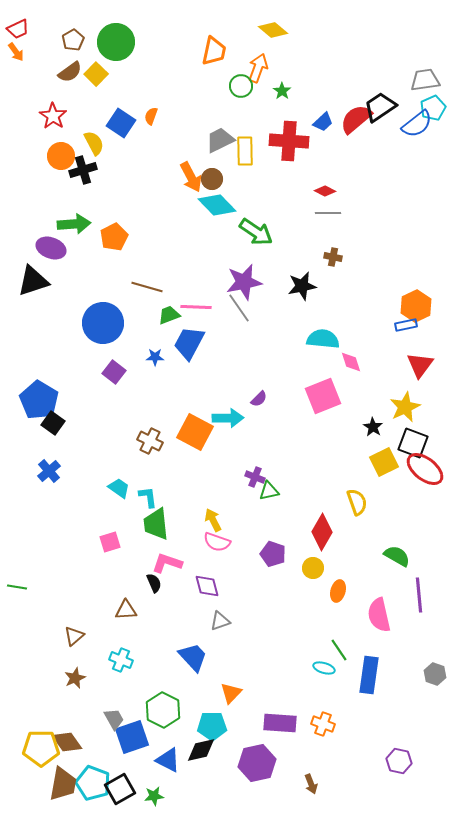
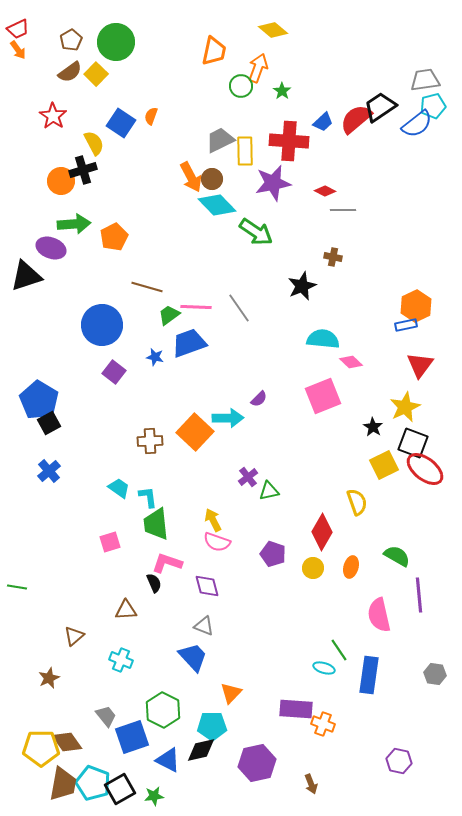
brown pentagon at (73, 40): moved 2 px left
orange arrow at (16, 52): moved 2 px right, 2 px up
cyan pentagon at (433, 108): moved 2 px up; rotated 10 degrees clockwise
orange circle at (61, 156): moved 25 px down
gray line at (328, 213): moved 15 px right, 3 px up
black triangle at (33, 281): moved 7 px left, 5 px up
purple star at (244, 282): moved 29 px right, 99 px up
black star at (302, 286): rotated 12 degrees counterclockwise
green trapezoid at (169, 315): rotated 15 degrees counterclockwise
blue circle at (103, 323): moved 1 px left, 2 px down
blue trapezoid at (189, 343): rotated 42 degrees clockwise
blue star at (155, 357): rotated 12 degrees clockwise
pink diamond at (351, 362): rotated 30 degrees counterclockwise
black square at (53, 423): moved 4 px left; rotated 25 degrees clockwise
orange square at (195, 432): rotated 15 degrees clockwise
brown cross at (150, 441): rotated 30 degrees counterclockwise
yellow square at (384, 462): moved 3 px down
purple cross at (255, 477): moved 7 px left; rotated 30 degrees clockwise
orange ellipse at (338, 591): moved 13 px right, 24 px up
gray triangle at (220, 621): moved 16 px left, 5 px down; rotated 40 degrees clockwise
gray hexagon at (435, 674): rotated 10 degrees counterclockwise
brown star at (75, 678): moved 26 px left
gray trapezoid at (114, 719): moved 8 px left, 3 px up; rotated 10 degrees counterclockwise
purple rectangle at (280, 723): moved 16 px right, 14 px up
